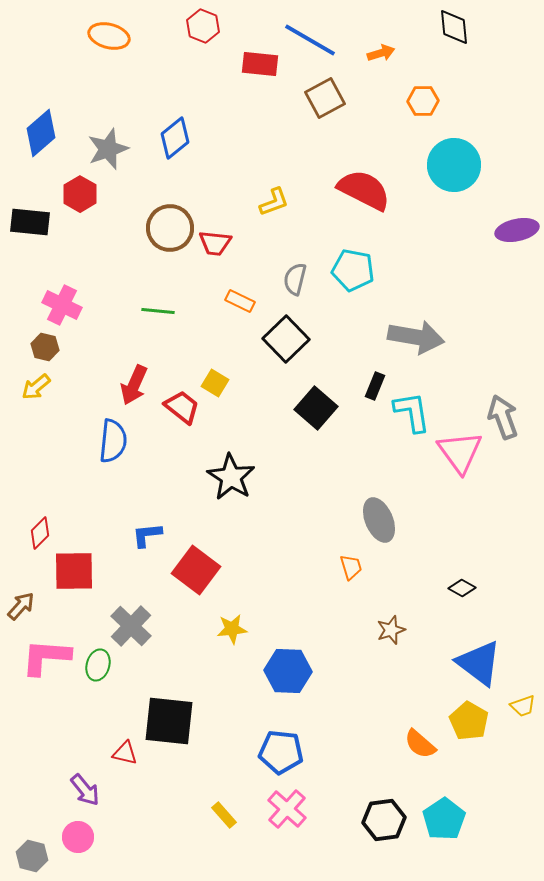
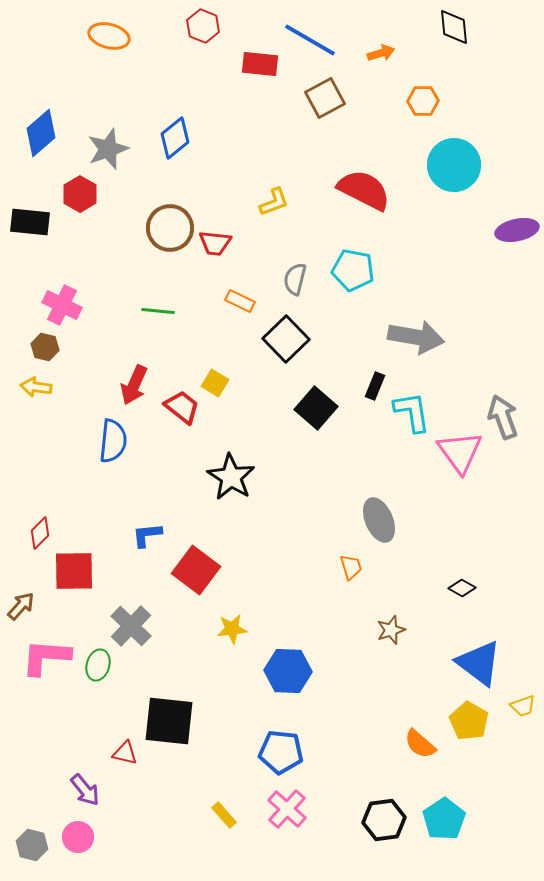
yellow arrow at (36, 387): rotated 48 degrees clockwise
gray hexagon at (32, 856): moved 11 px up
